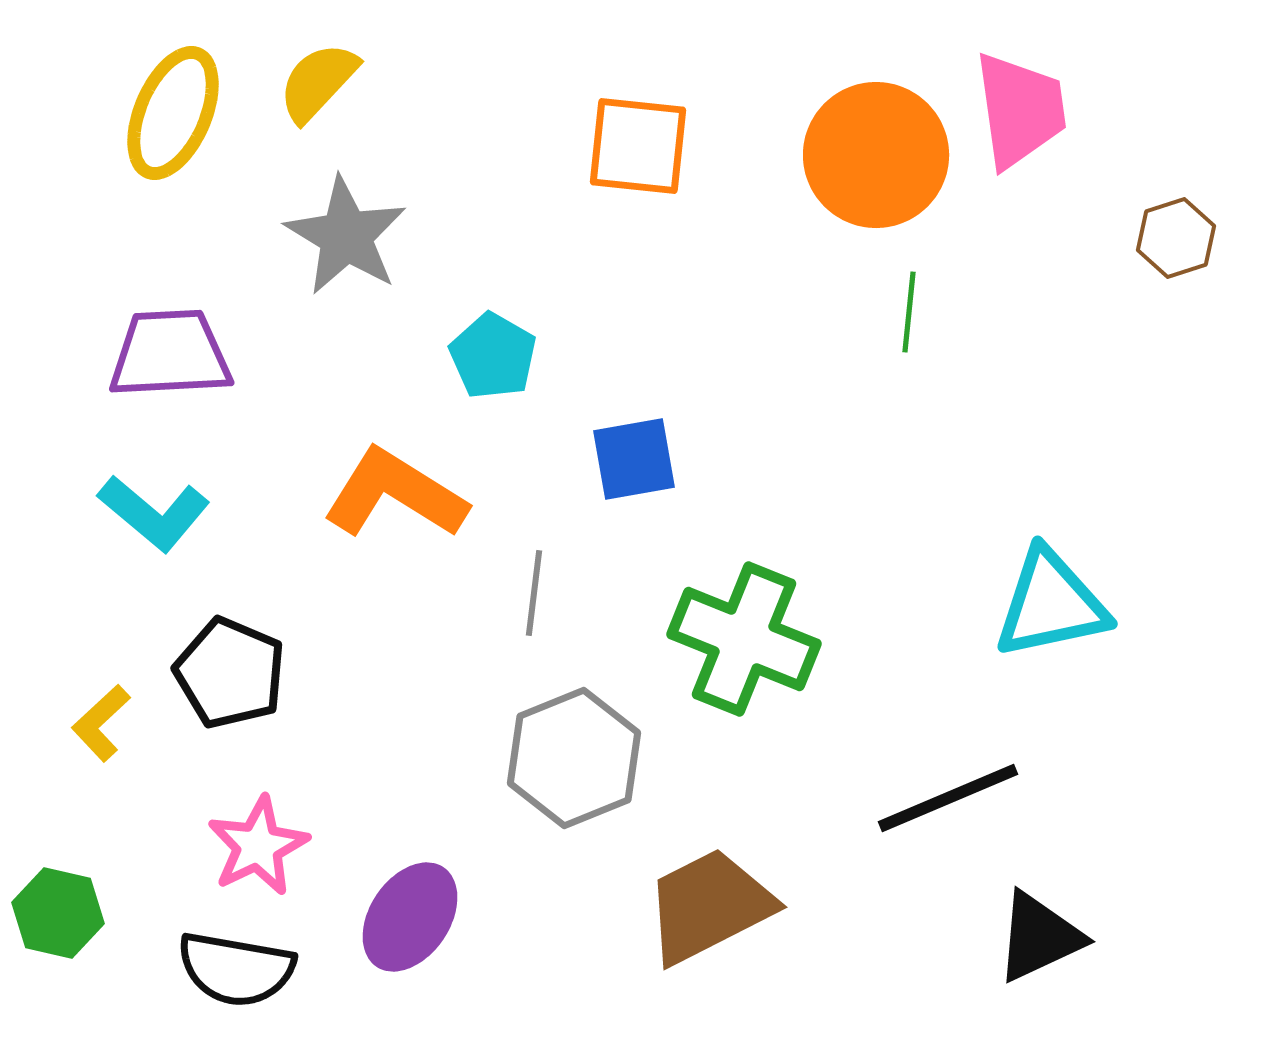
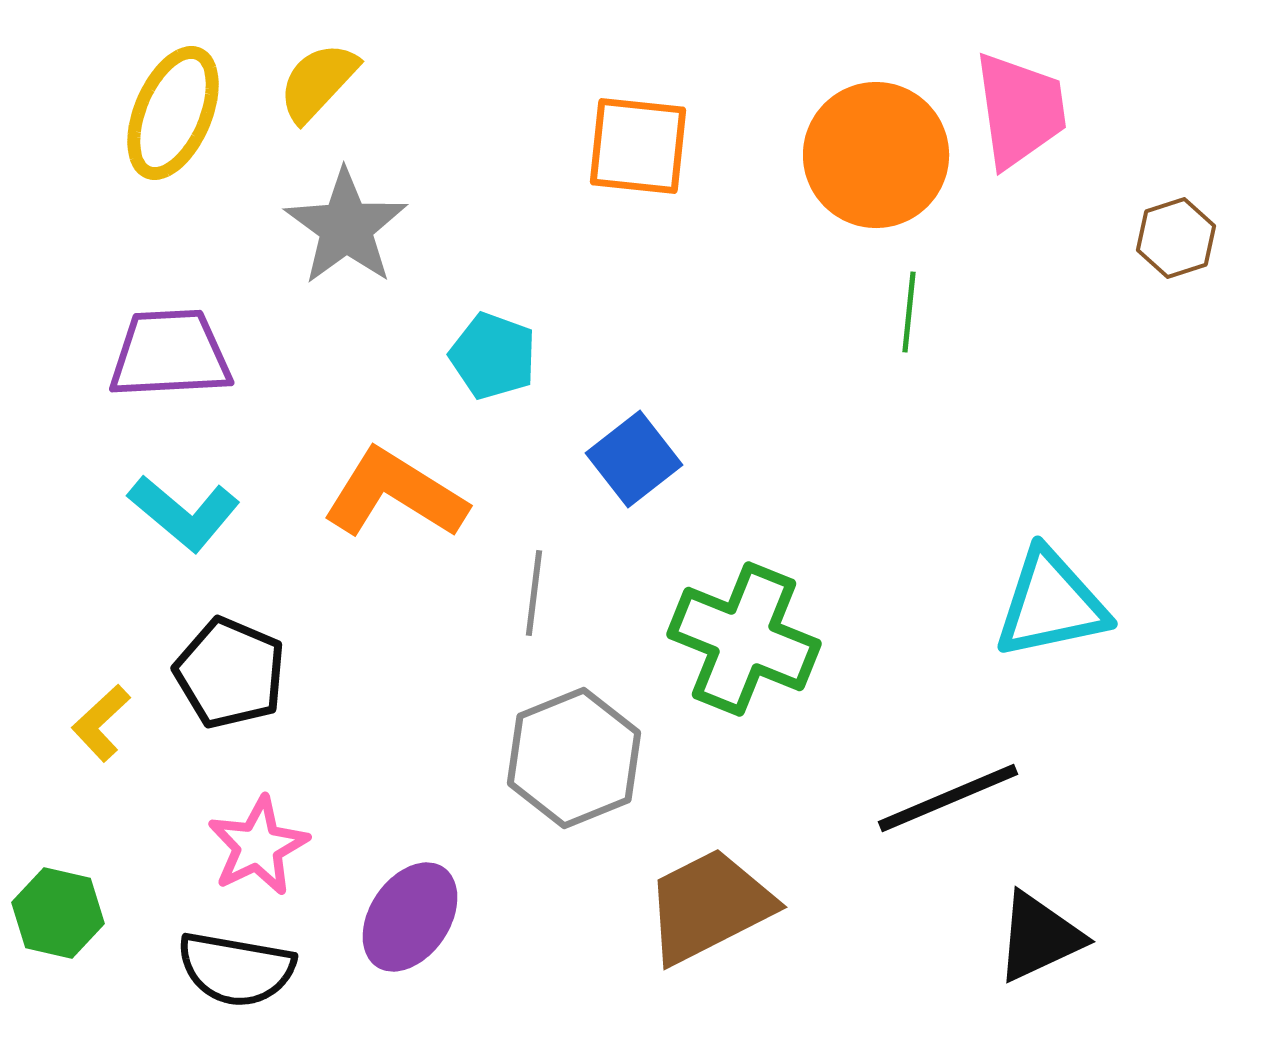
gray star: moved 9 px up; rotated 5 degrees clockwise
cyan pentagon: rotated 10 degrees counterclockwise
blue square: rotated 28 degrees counterclockwise
cyan L-shape: moved 30 px right
